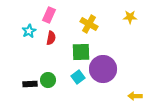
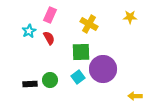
pink rectangle: moved 1 px right
red semicircle: moved 2 px left; rotated 40 degrees counterclockwise
green circle: moved 2 px right
